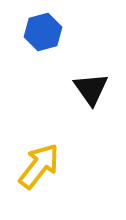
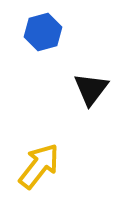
black triangle: rotated 12 degrees clockwise
